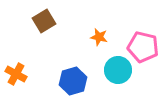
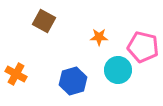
brown square: rotated 30 degrees counterclockwise
orange star: rotated 12 degrees counterclockwise
